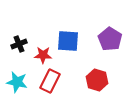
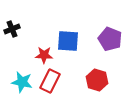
purple pentagon: rotated 10 degrees counterclockwise
black cross: moved 7 px left, 15 px up
red star: moved 1 px right
cyan star: moved 5 px right
